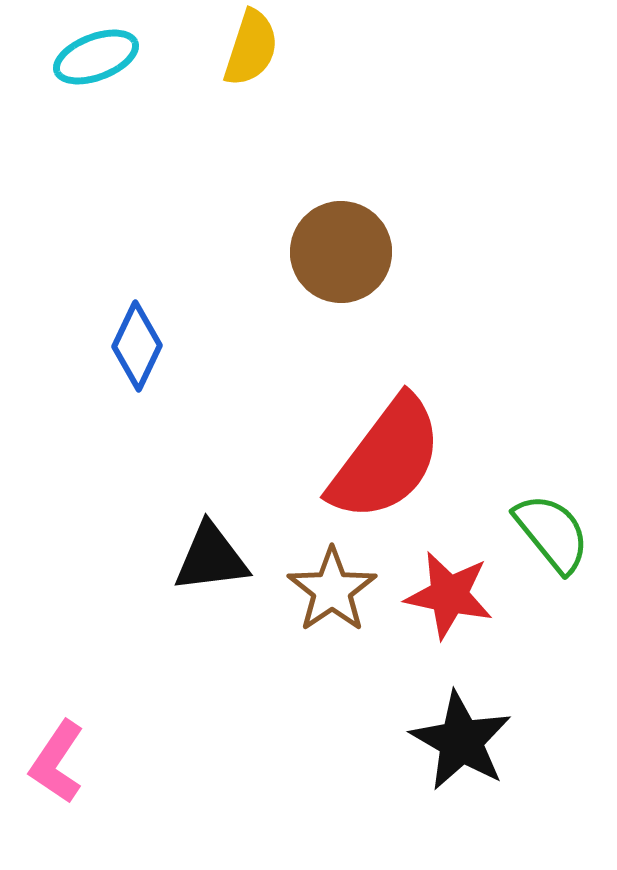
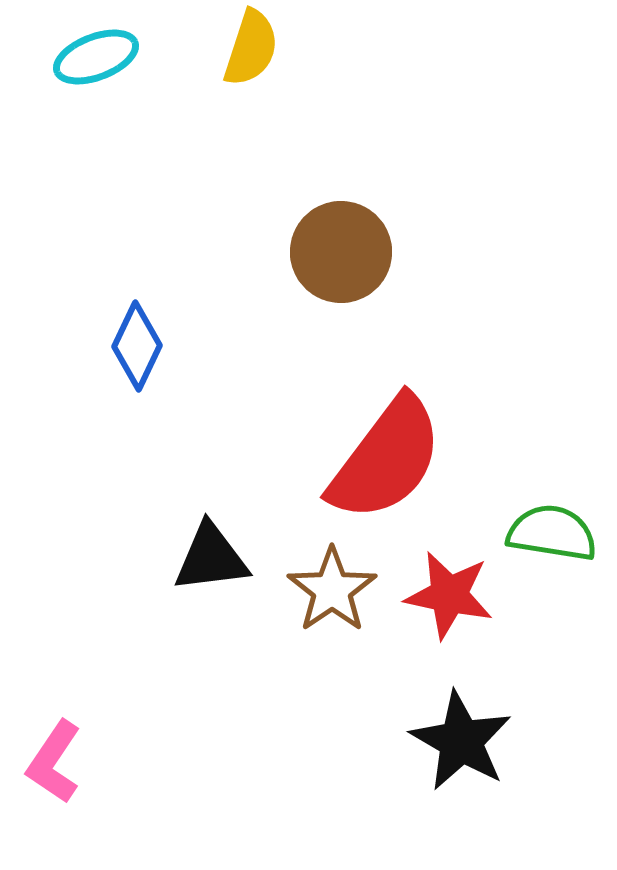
green semicircle: rotated 42 degrees counterclockwise
pink L-shape: moved 3 px left
